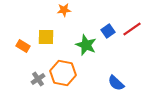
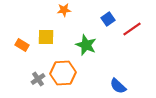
blue square: moved 12 px up
orange rectangle: moved 1 px left, 1 px up
orange hexagon: rotated 15 degrees counterclockwise
blue semicircle: moved 2 px right, 3 px down
